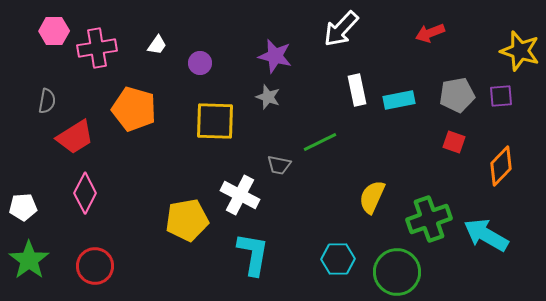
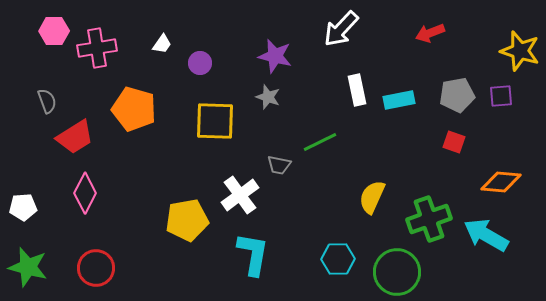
white trapezoid: moved 5 px right, 1 px up
gray semicircle: rotated 30 degrees counterclockwise
orange diamond: moved 16 px down; rotated 51 degrees clockwise
white cross: rotated 27 degrees clockwise
green star: moved 1 px left, 7 px down; rotated 21 degrees counterclockwise
red circle: moved 1 px right, 2 px down
